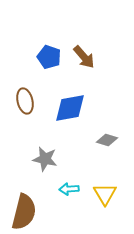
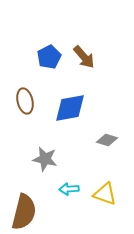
blue pentagon: rotated 25 degrees clockwise
yellow triangle: rotated 40 degrees counterclockwise
